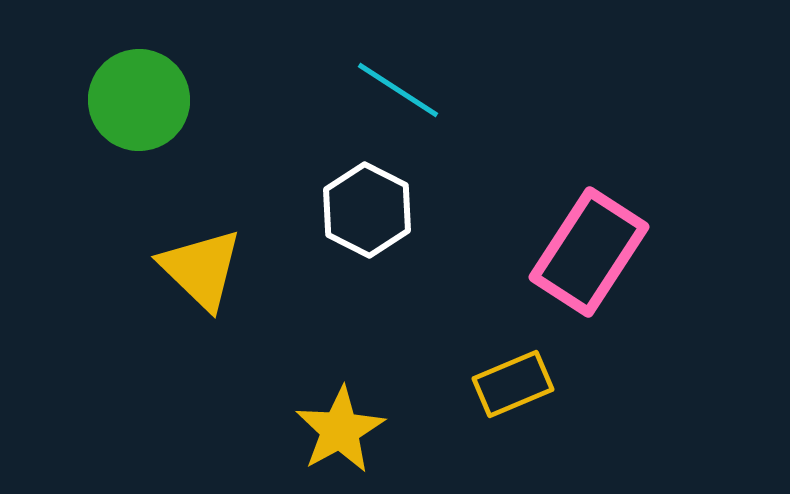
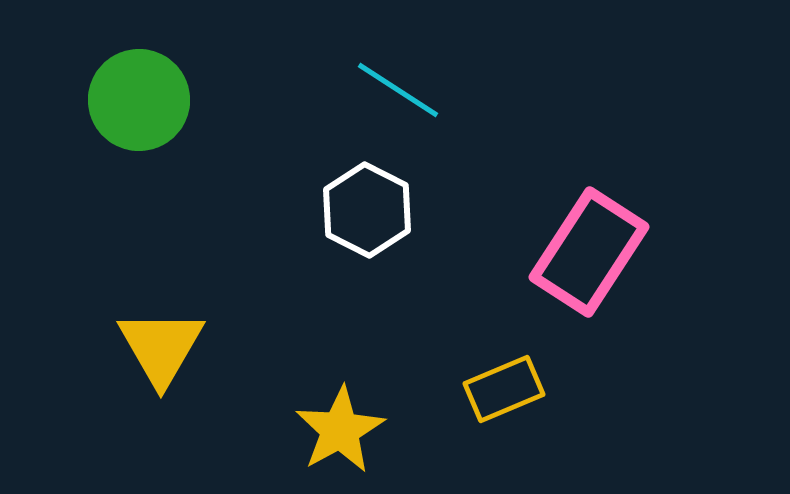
yellow triangle: moved 40 px left, 78 px down; rotated 16 degrees clockwise
yellow rectangle: moved 9 px left, 5 px down
